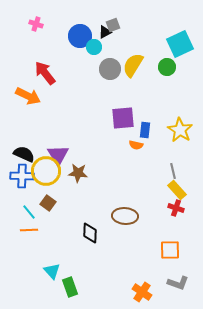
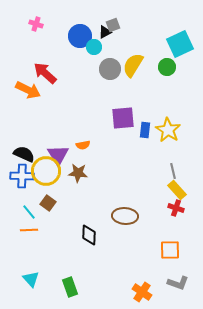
red arrow: rotated 10 degrees counterclockwise
orange arrow: moved 6 px up
yellow star: moved 12 px left
orange semicircle: moved 53 px left; rotated 24 degrees counterclockwise
black diamond: moved 1 px left, 2 px down
cyan triangle: moved 21 px left, 8 px down
